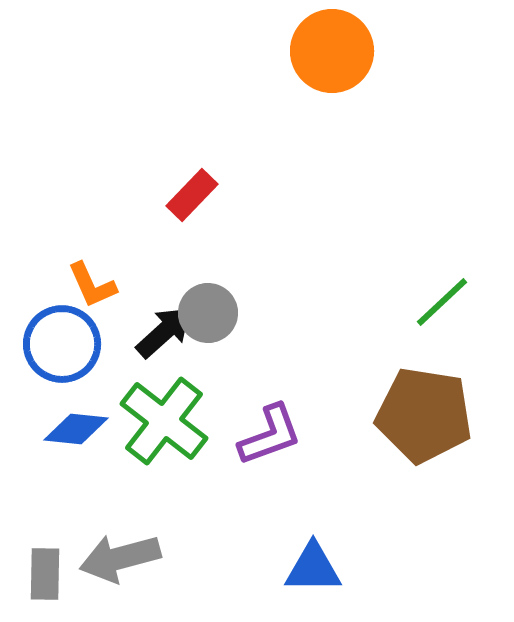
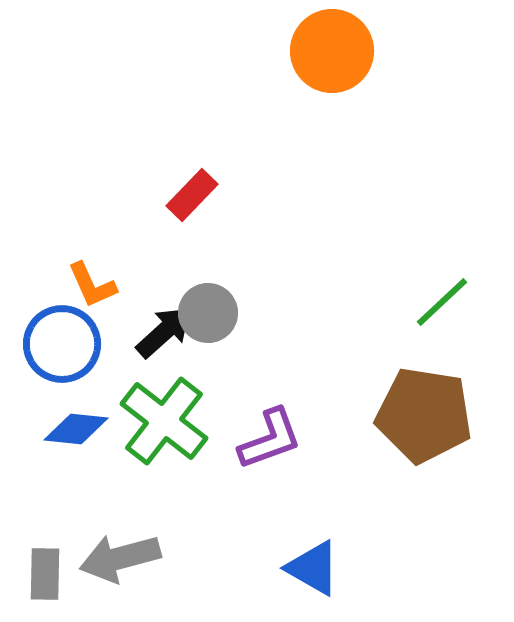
purple L-shape: moved 4 px down
blue triangle: rotated 30 degrees clockwise
